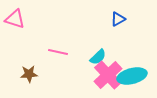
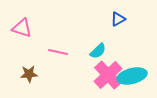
pink triangle: moved 7 px right, 9 px down
cyan semicircle: moved 6 px up
